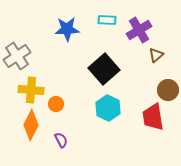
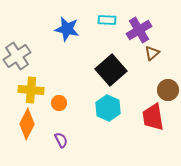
blue star: rotated 15 degrees clockwise
brown triangle: moved 4 px left, 2 px up
black square: moved 7 px right, 1 px down
orange circle: moved 3 px right, 1 px up
orange diamond: moved 4 px left, 1 px up
